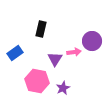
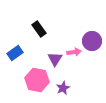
black rectangle: moved 2 px left; rotated 49 degrees counterclockwise
pink hexagon: moved 1 px up
